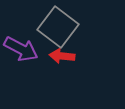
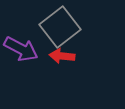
gray square: moved 2 px right; rotated 15 degrees clockwise
